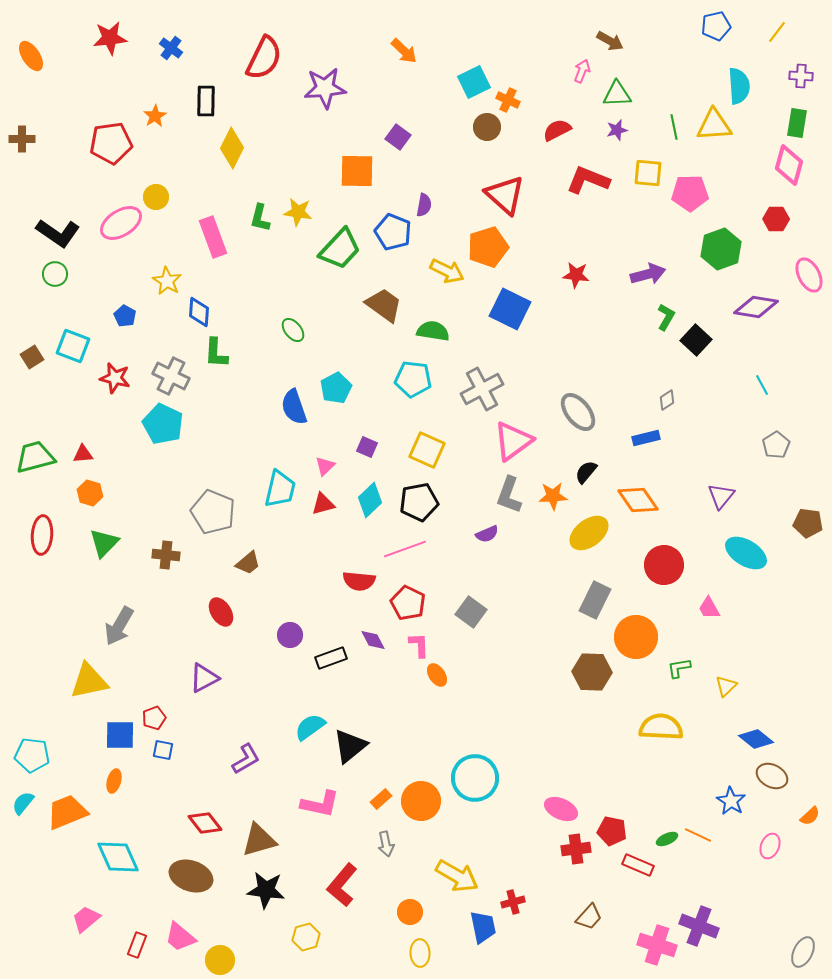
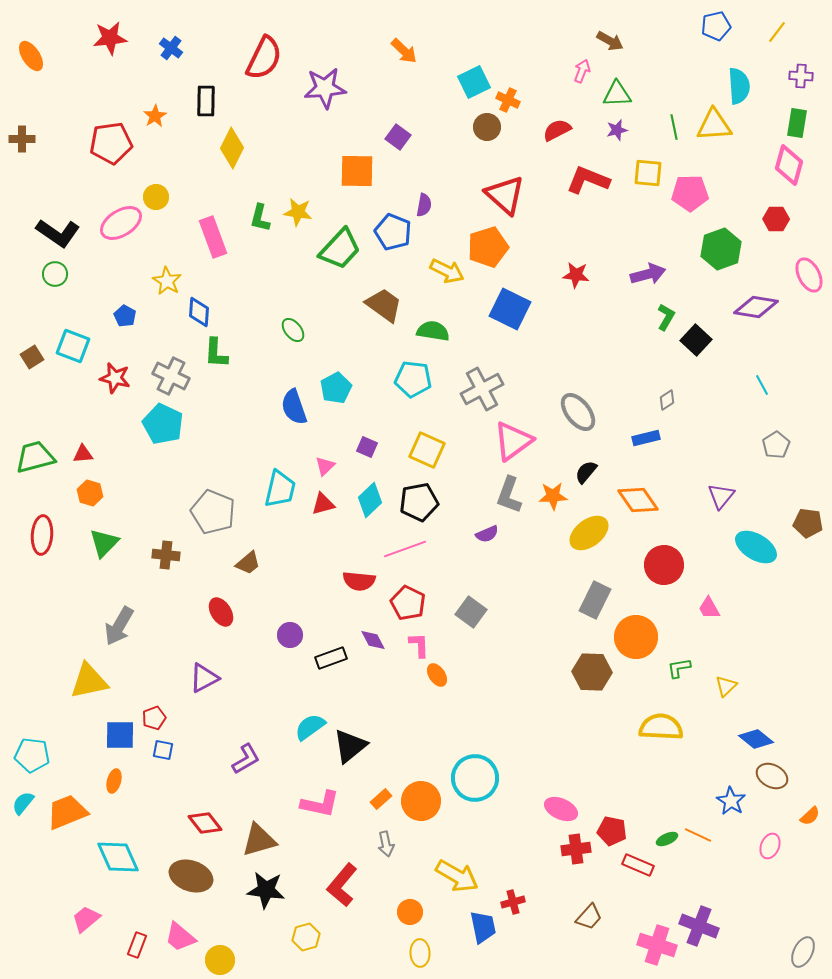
cyan ellipse at (746, 553): moved 10 px right, 6 px up
